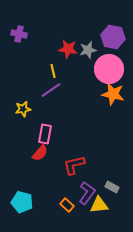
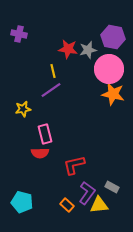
pink rectangle: rotated 24 degrees counterclockwise
red semicircle: rotated 48 degrees clockwise
